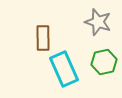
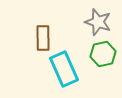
green hexagon: moved 1 px left, 8 px up
